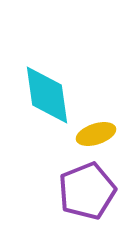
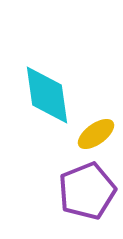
yellow ellipse: rotated 18 degrees counterclockwise
